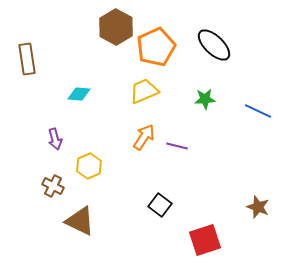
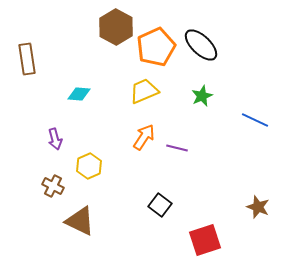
black ellipse: moved 13 px left
green star: moved 3 px left, 3 px up; rotated 20 degrees counterclockwise
blue line: moved 3 px left, 9 px down
purple line: moved 2 px down
